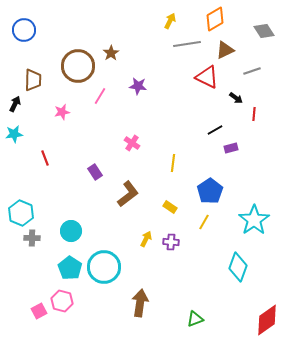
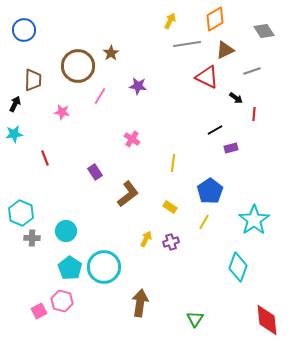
pink star at (62, 112): rotated 21 degrees clockwise
pink cross at (132, 143): moved 4 px up
cyan circle at (71, 231): moved 5 px left
purple cross at (171, 242): rotated 21 degrees counterclockwise
green triangle at (195, 319): rotated 36 degrees counterclockwise
red diamond at (267, 320): rotated 60 degrees counterclockwise
